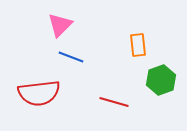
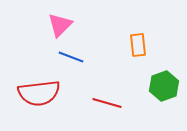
green hexagon: moved 3 px right, 6 px down
red line: moved 7 px left, 1 px down
